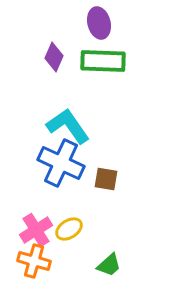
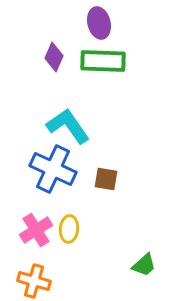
blue cross: moved 8 px left, 6 px down
yellow ellipse: rotated 52 degrees counterclockwise
orange cross: moved 20 px down
green trapezoid: moved 35 px right
